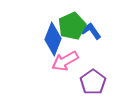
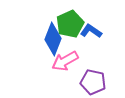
green pentagon: moved 2 px left, 2 px up
blue L-shape: rotated 20 degrees counterclockwise
purple pentagon: rotated 25 degrees counterclockwise
